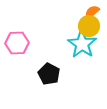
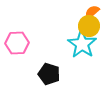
black pentagon: rotated 10 degrees counterclockwise
